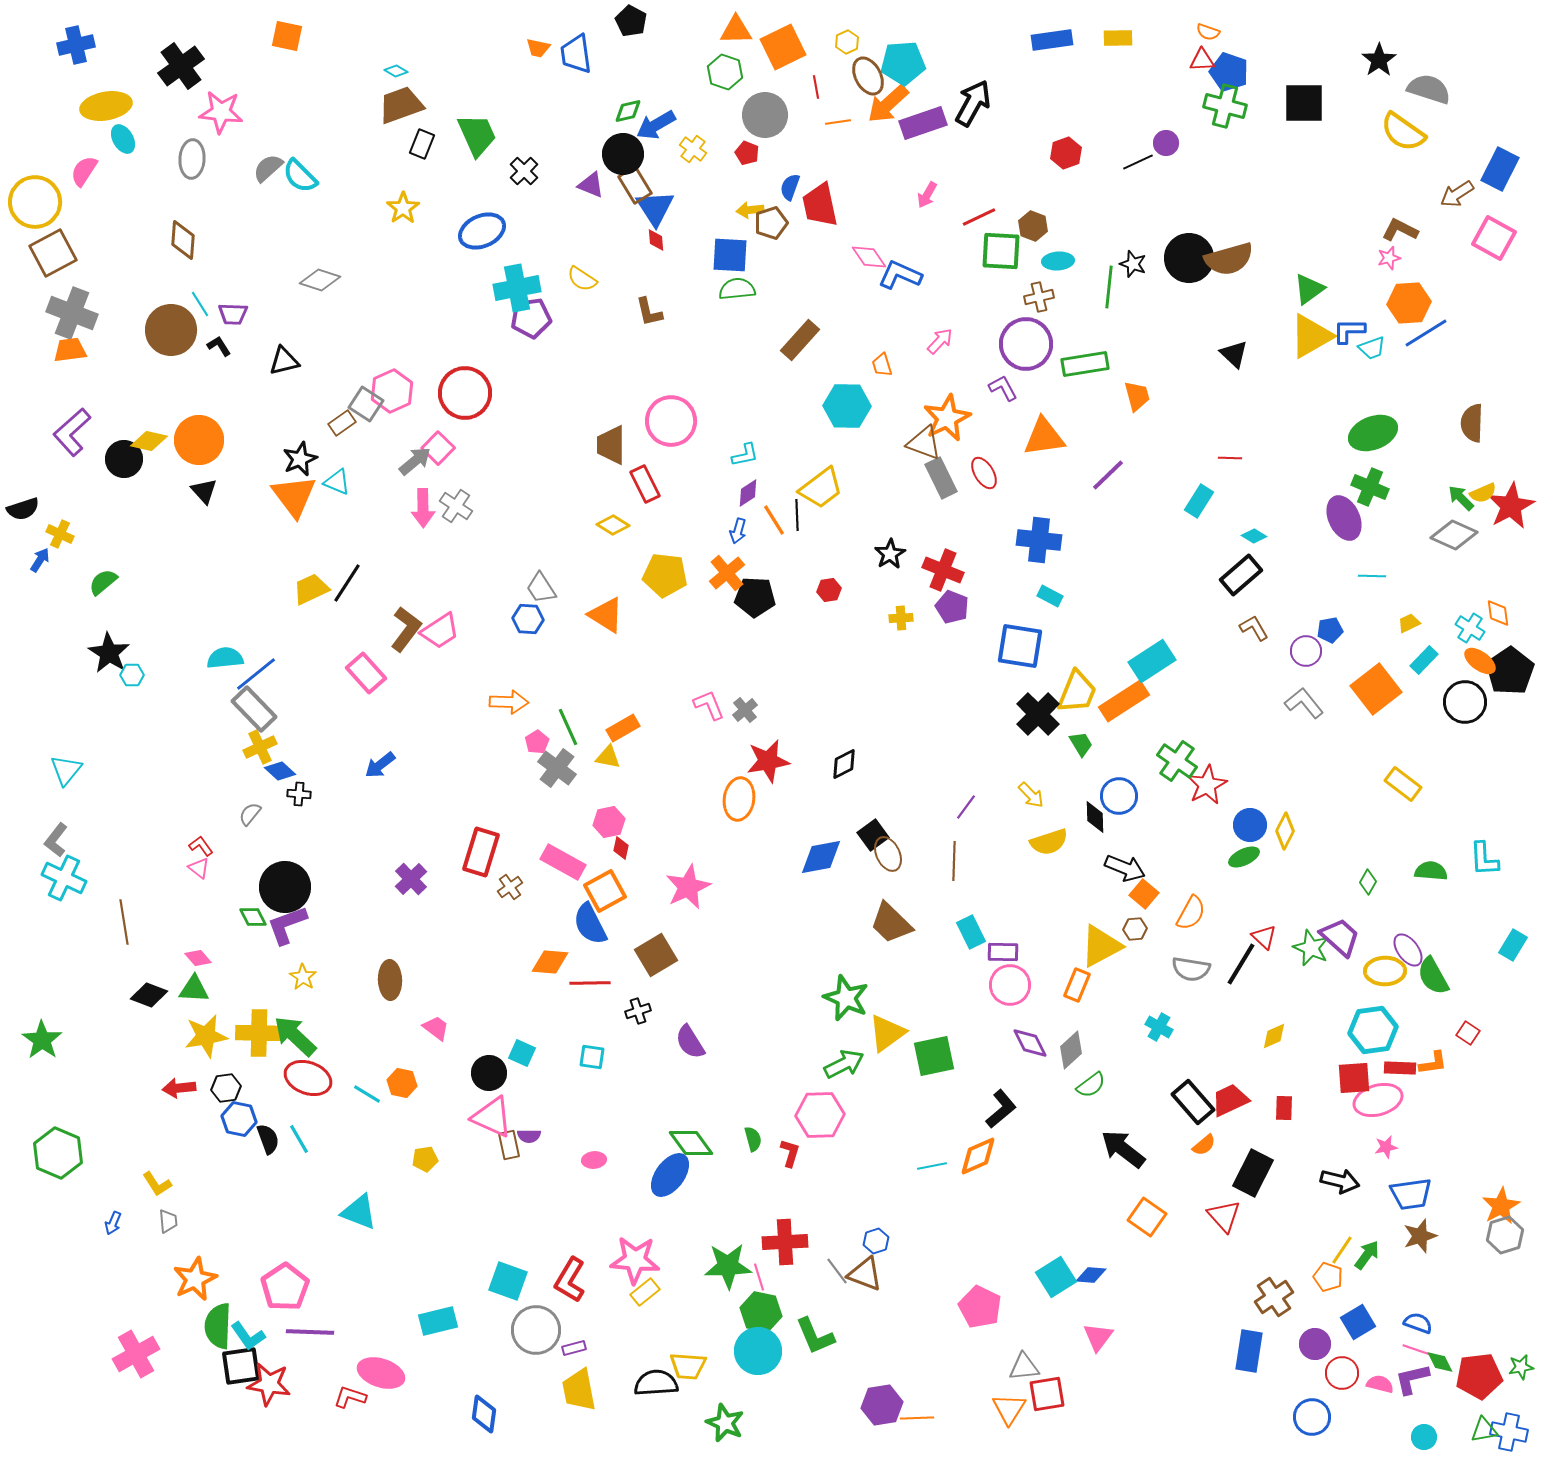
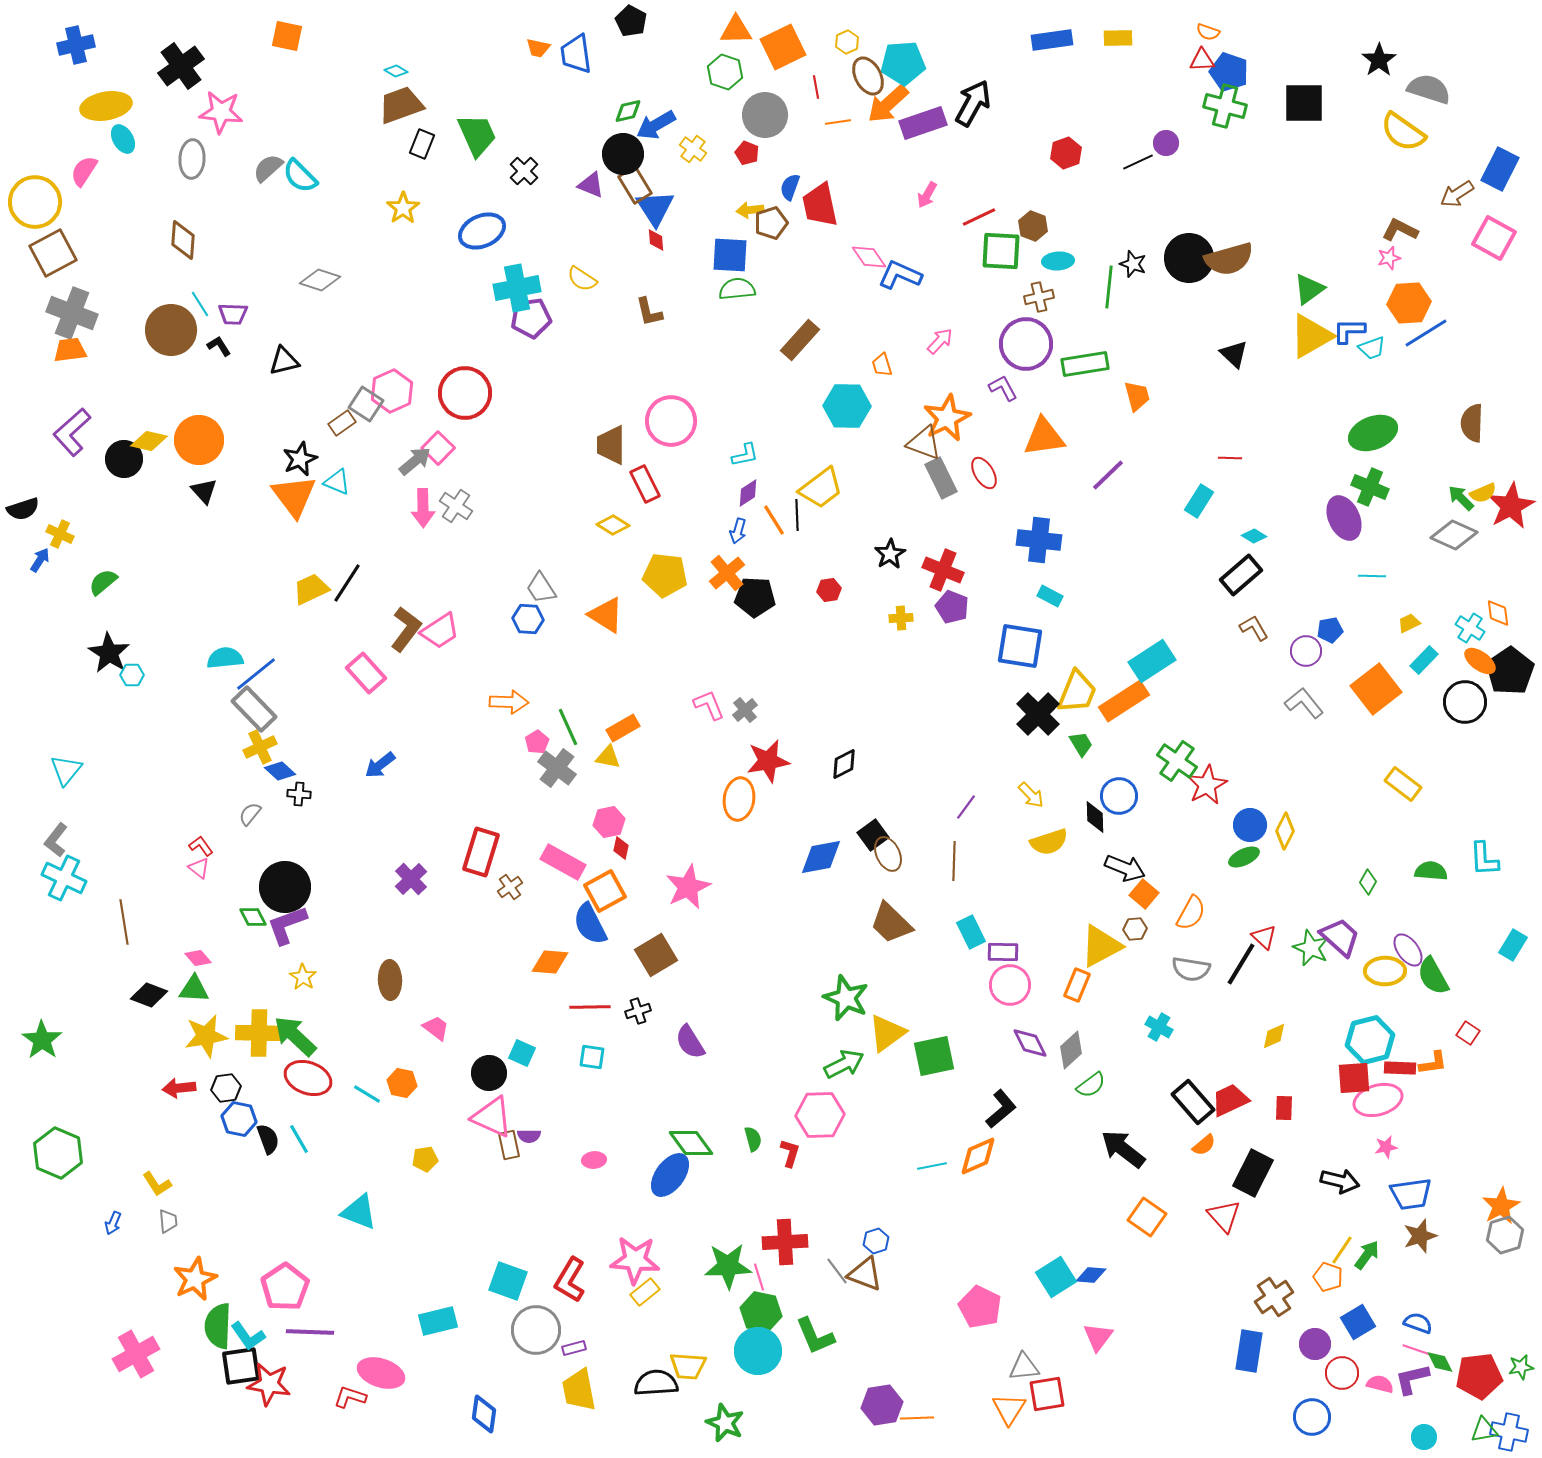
red line at (590, 983): moved 24 px down
cyan hexagon at (1373, 1030): moved 3 px left, 10 px down; rotated 6 degrees counterclockwise
